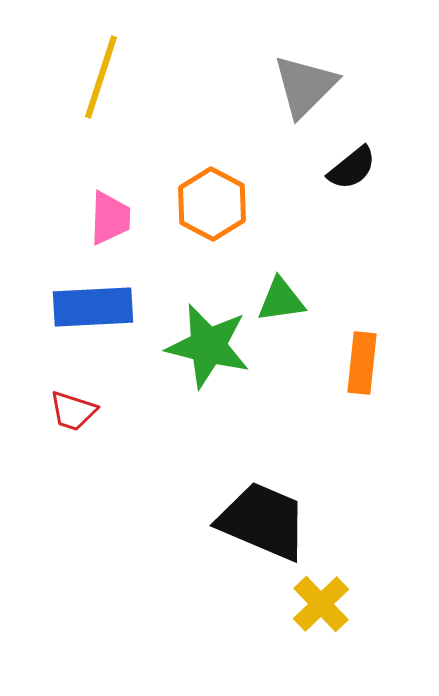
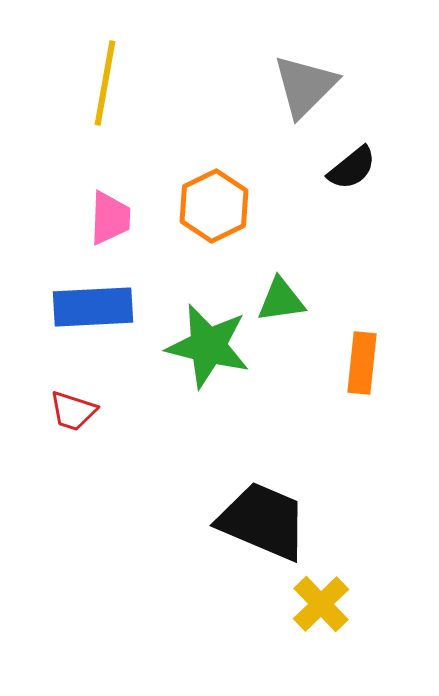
yellow line: moved 4 px right, 6 px down; rotated 8 degrees counterclockwise
orange hexagon: moved 2 px right, 2 px down; rotated 6 degrees clockwise
